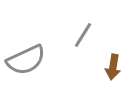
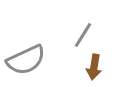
brown arrow: moved 19 px left
